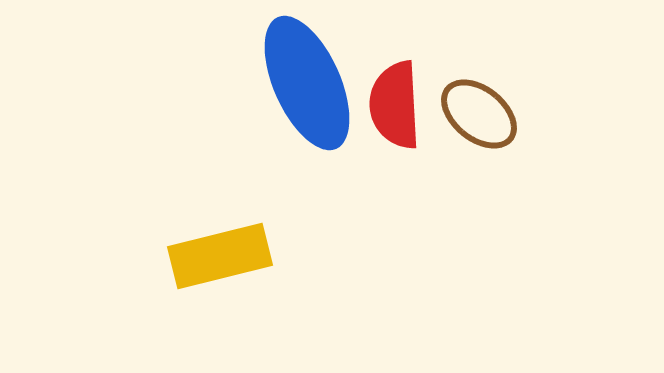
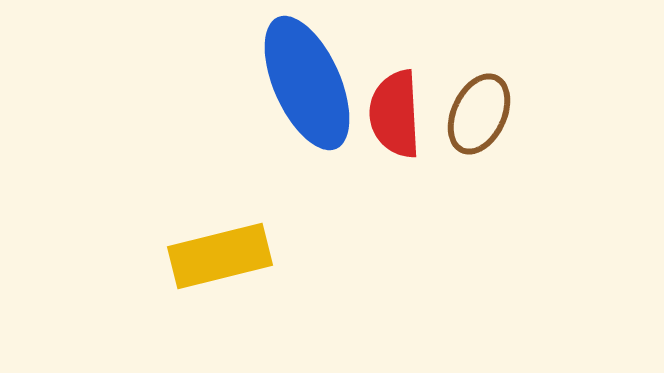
red semicircle: moved 9 px down
brown ellipse: rotated 76 degrees clockwise
